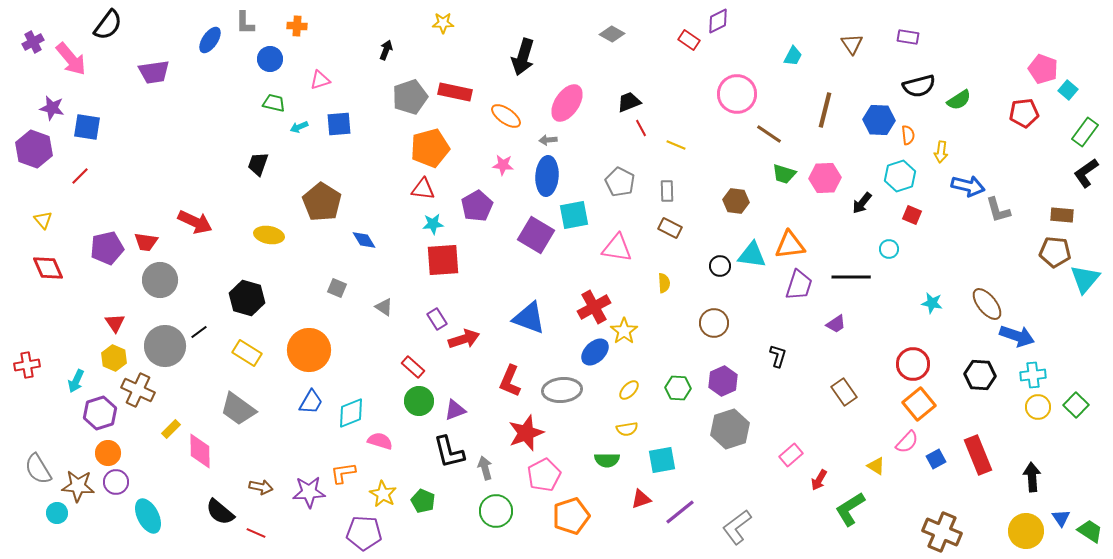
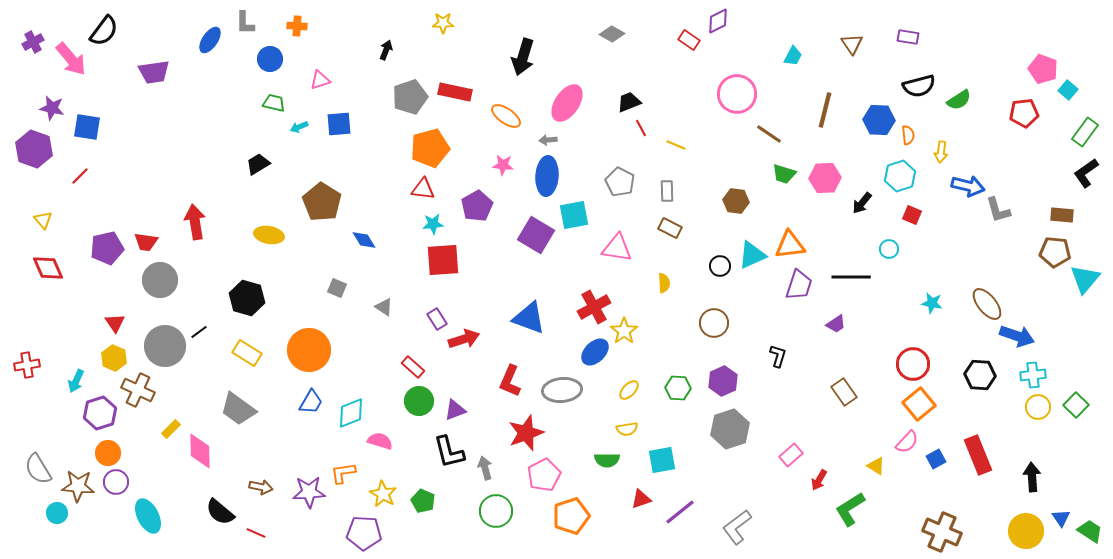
black semicircle at (108, 25): moved 4 px left, 6 px down
black trapezoid at (258, 164): rotated 40 degrees clockwise
red arrow at (195, 222): rotated 124 degrees counterclockwise
cyan triangle at (752, 255): rotated 32 degrees counterclockwise
